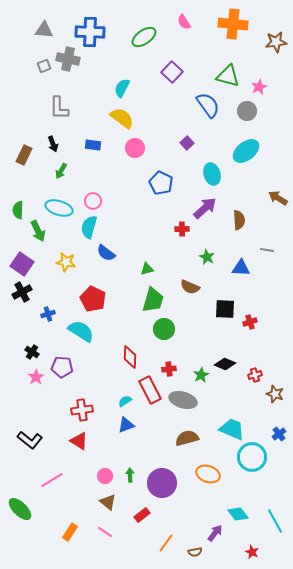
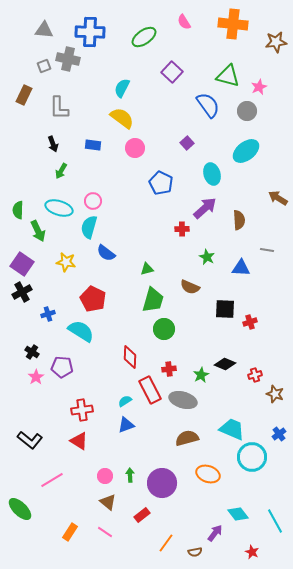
brown rectangle at (24, 155): moved 60 px up
